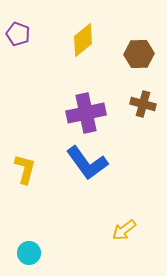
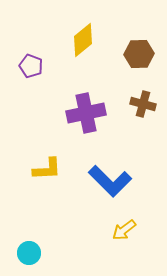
purple pentagon: moved 13 px right, 32 px down
blue L-shape: moved 23 px right, 18 px down; rotated 9 degrees counterclockwise
yellow L-shape: moved 22 px right; rotated 72 degrees clockwise
